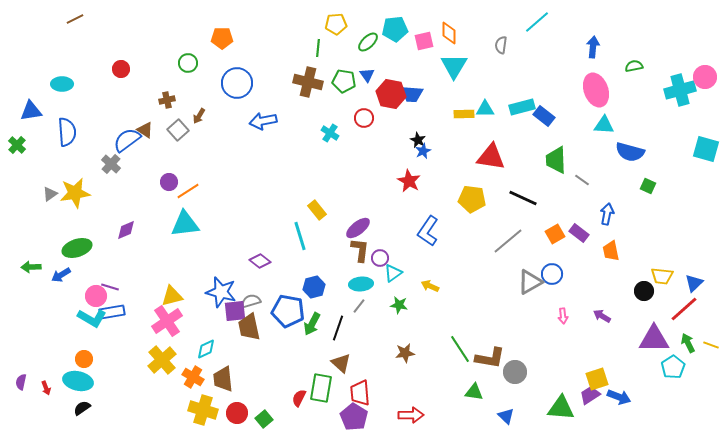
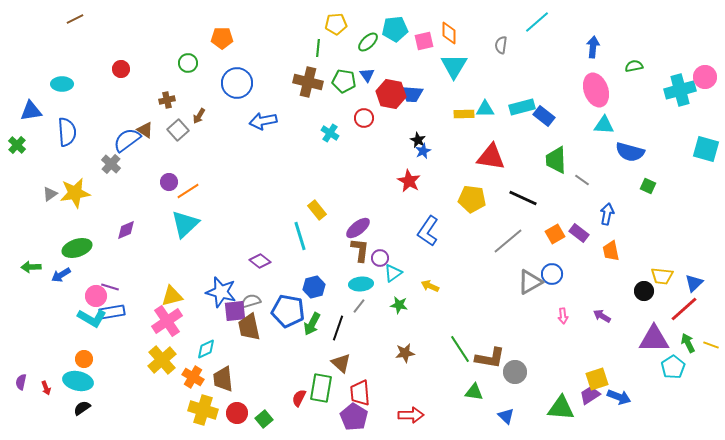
cyan triangle at (185, 224): rotated 36 degrees counterclockwise
